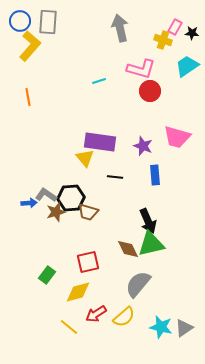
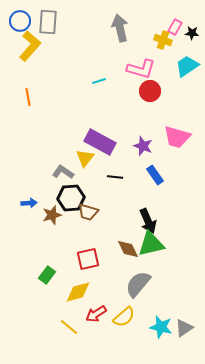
purple rectangle: rotated 20 degrees clockwise
yellow triangle: rotated 18 degrees clockwise
blue rectangle: rotated 30 degrees counterclockwise
gray L-shape: moved 17 px right, 23 px up
brown star: moved 4 px left, 3 px down
red square: moved 3 px up
